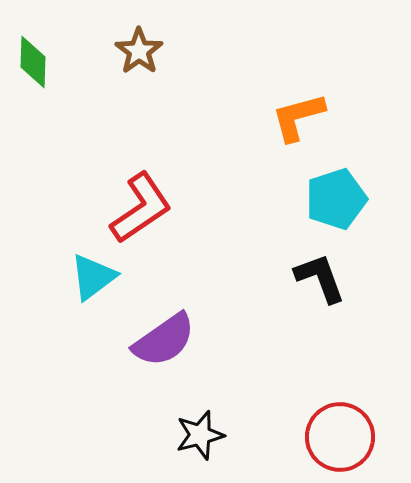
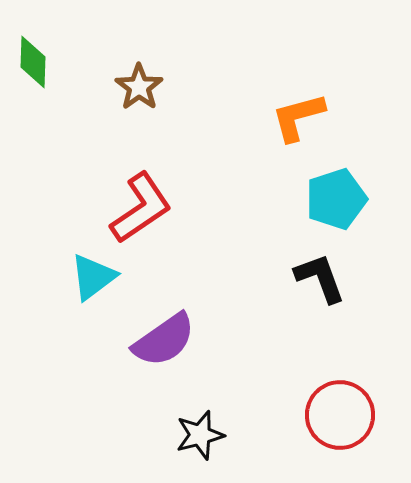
brown star: moved 36 px down
red circle: moved 22 px up
